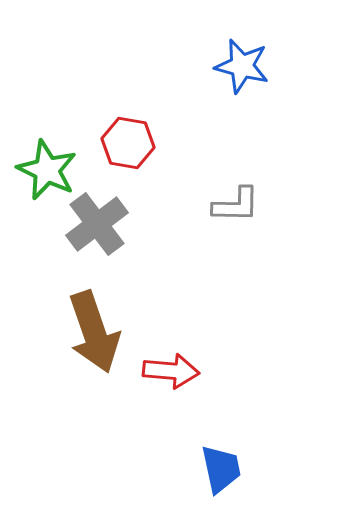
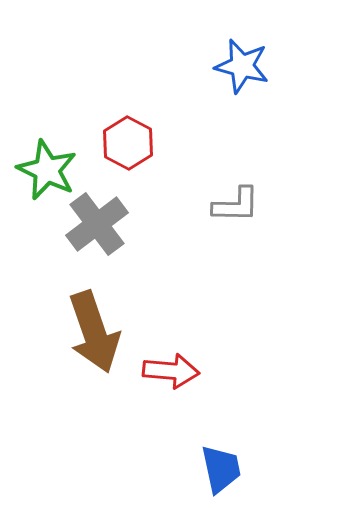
red hexagon: rotated 18 degrees clockwise
